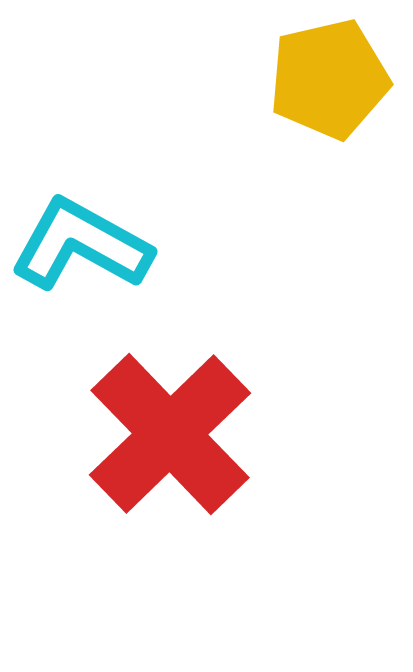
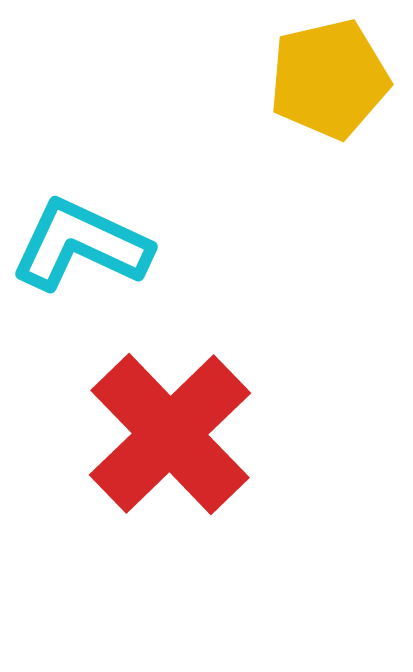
cyan L-shape: rotated 4 degrees counterclockwise
